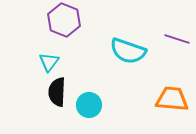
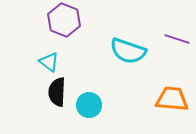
cyan triangle: rotated 30 degrees counterclockwise
